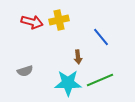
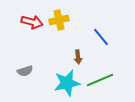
cyan star: moved 1 px left; rotated 12 degrees counterclockwise
